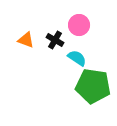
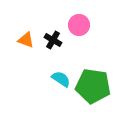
black cross: moved 2 px left
cyan semicircle: moved 16 px left, 21 px down
